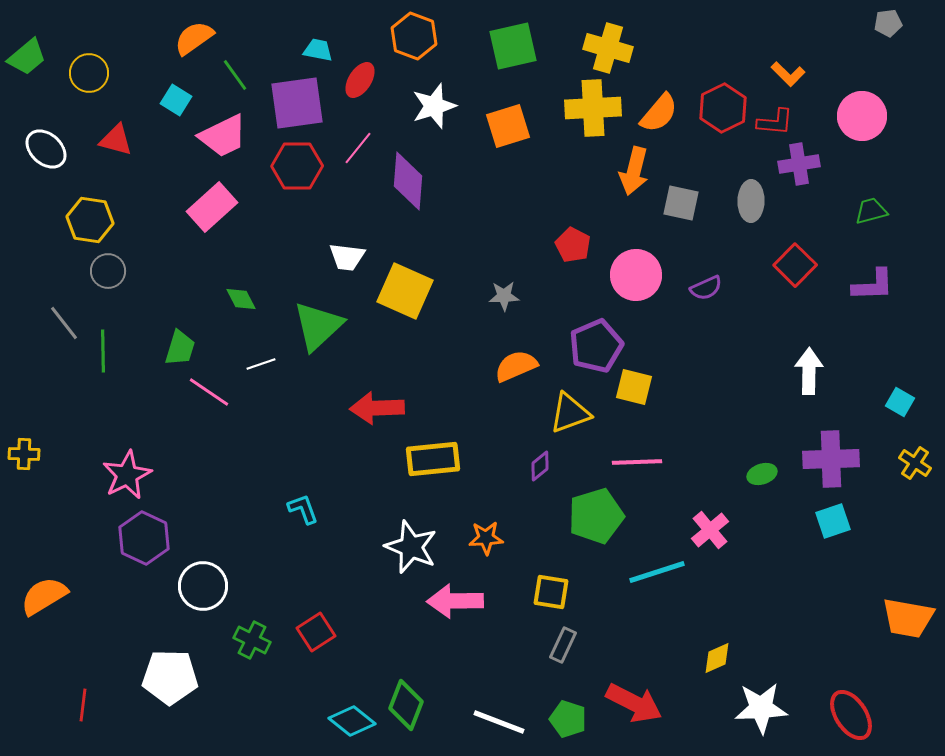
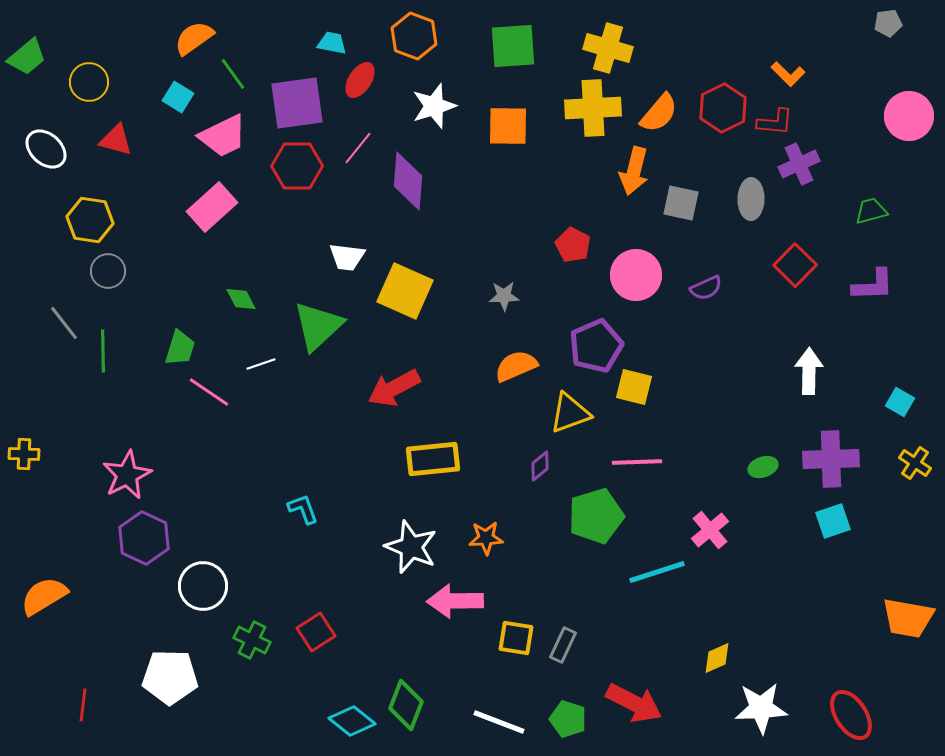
green square at (513, 46): rotated 9 degrees clockwise
cyan trapezoid at (318, 50): moved 14 px right, 7 px up
yellow circle at (89, 73): moved 9 px down
green line at (235, 75): moved 2 px left, 1 px up
cyan square at (176, 100): moved 2 px right, 3 px up
pink circle at (862, 116): moved 47 px right
orange square at (508, 126): rotated 18 degrees clockwise
purple cross at (799, 164): rotated 15 degrees counterclockwise
gray ellipse at (751, 201): moved 2 px up
red arrow at (377, 408): moved 17 px right, 20 px up; rotated 26 degrees counterclockwise
green ellipse at (762, 474): moved 1 px right, 7 px up
yellow square at (551, 592): moved 35 px left, 46 px down
